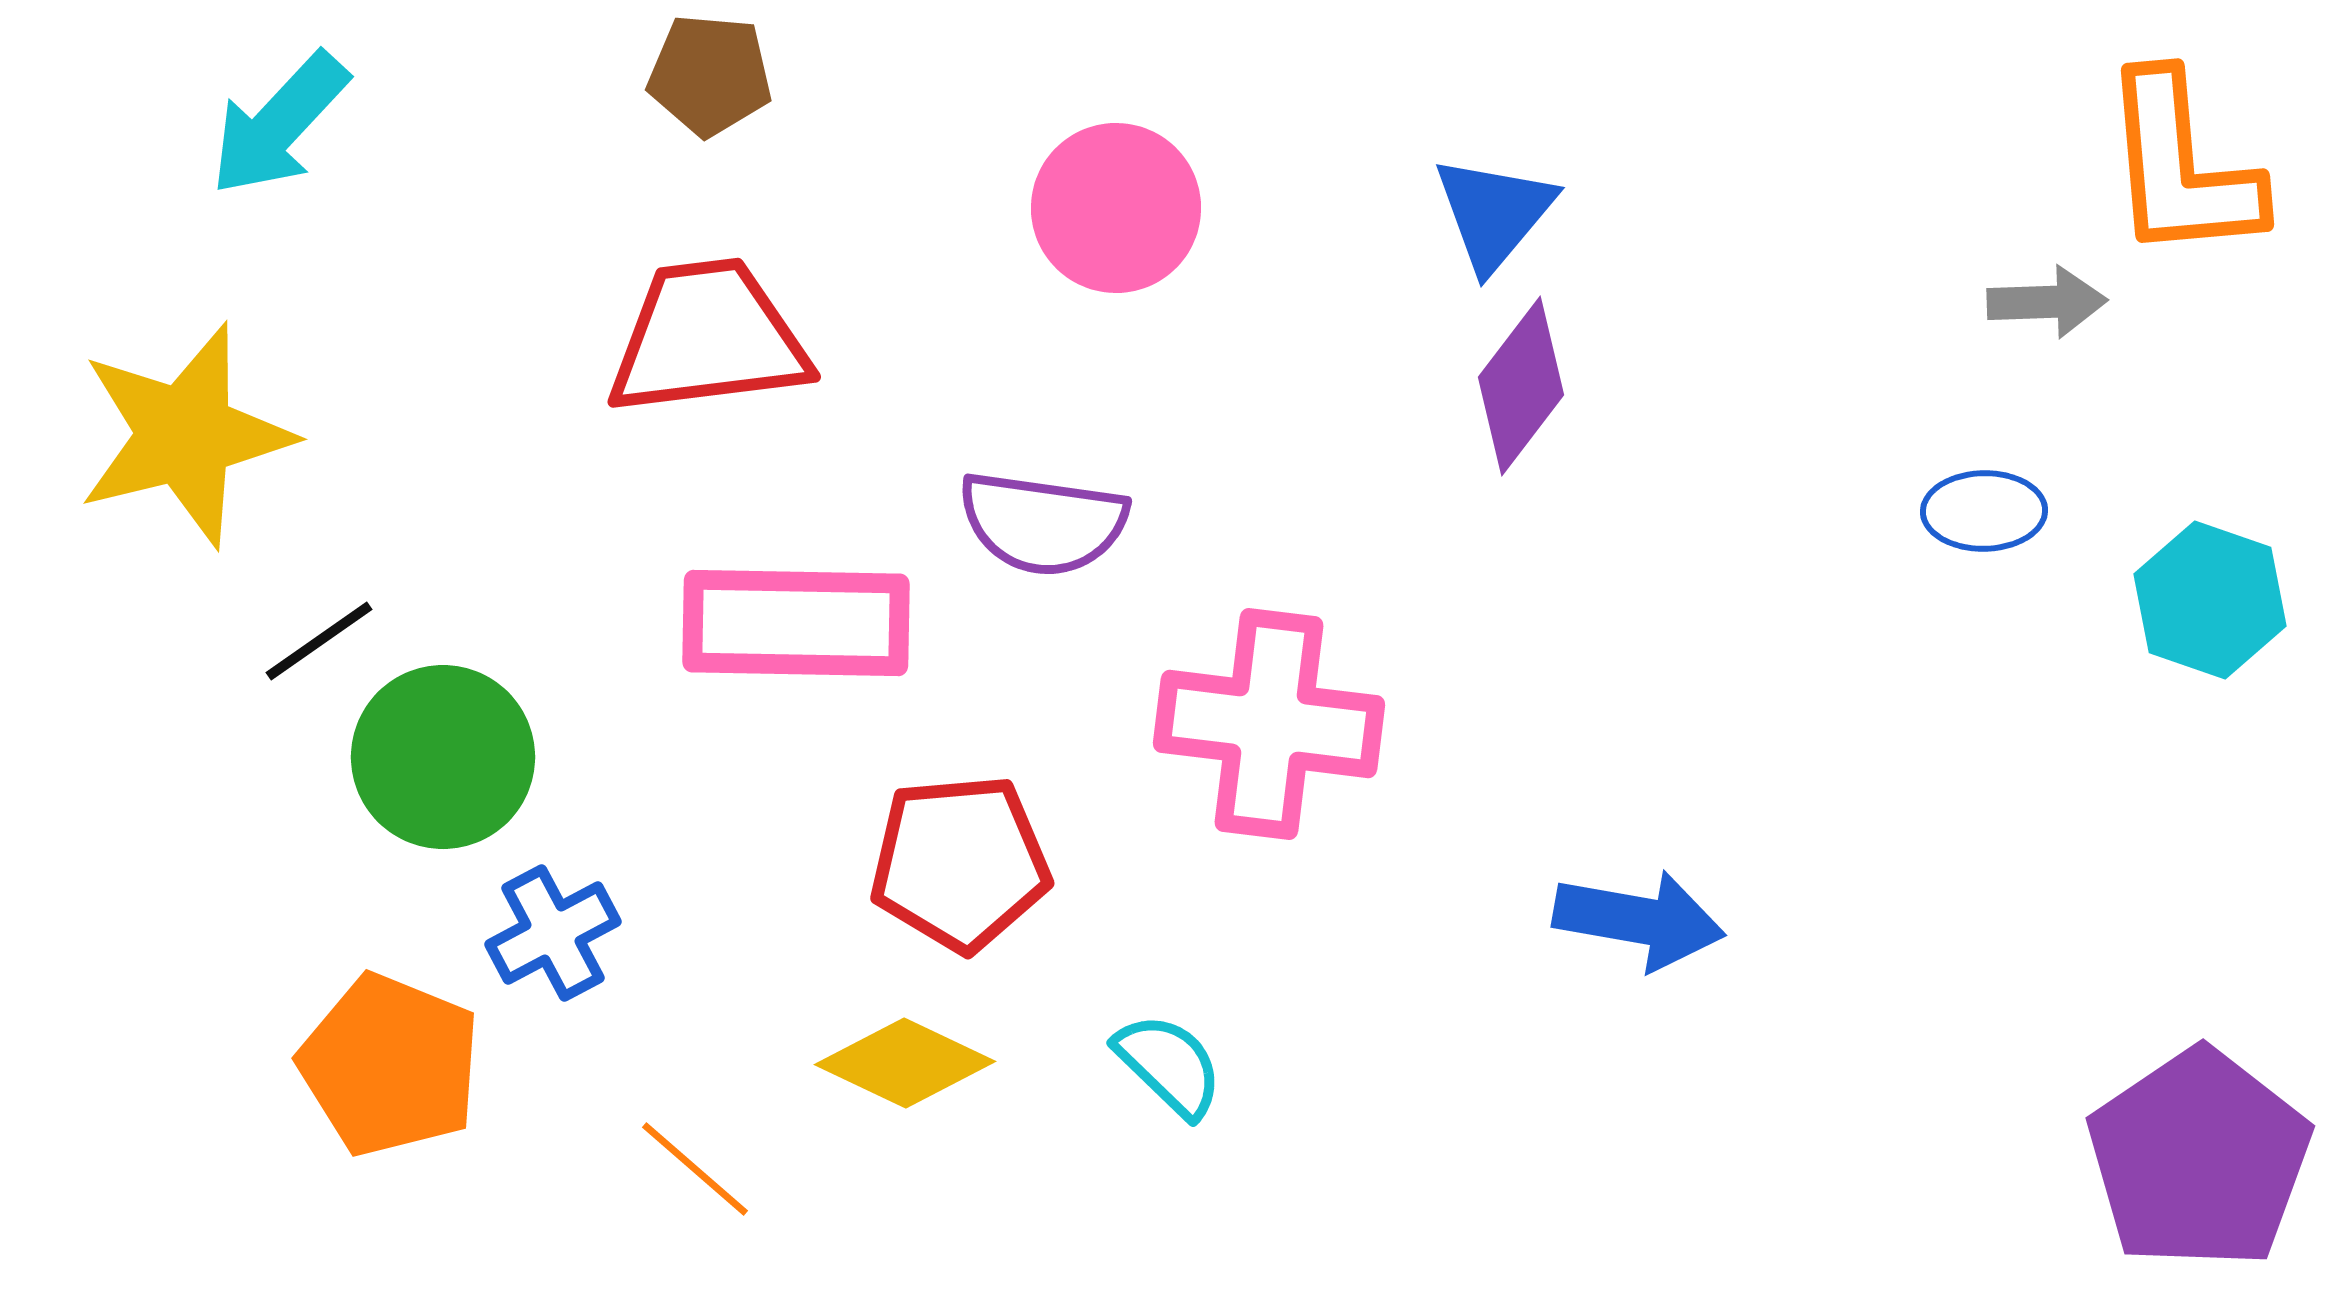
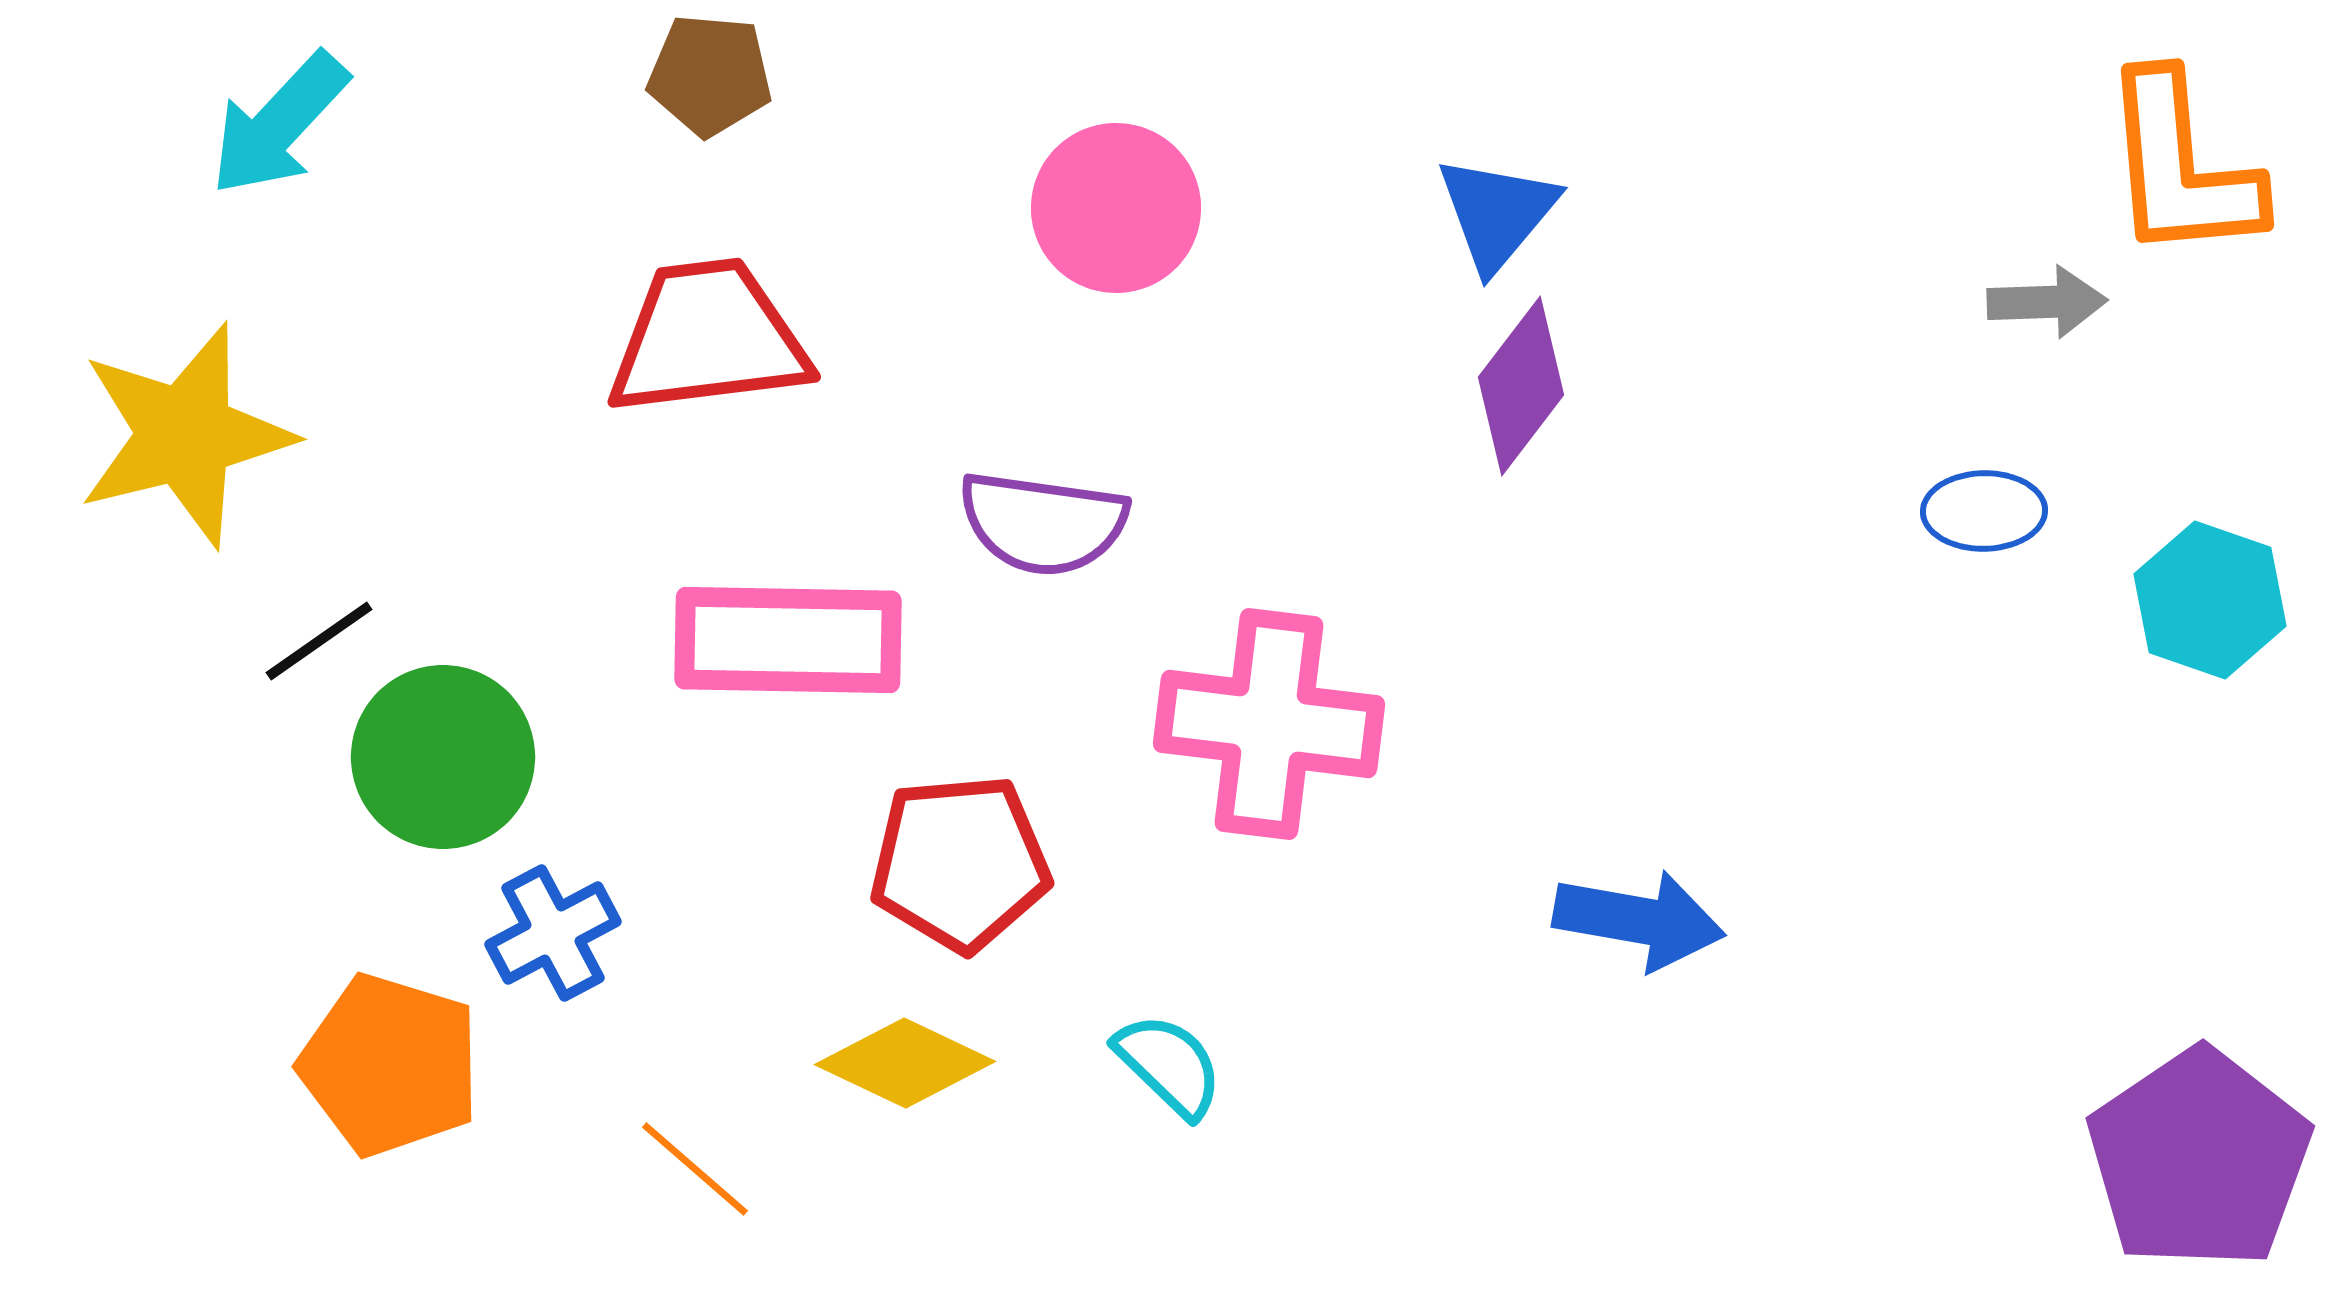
blue triangle: moved 3 px right
pink rectangle: moved 8 px left, 17 px down
orange pentagon: rotated 5 degrees counterclockwise
